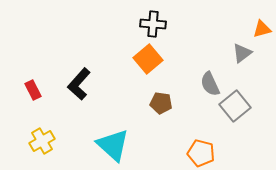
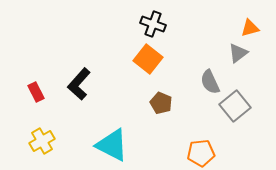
black cross: rotated 15 degrees clockwise
orange triangle: moved 12 px left, 1 px up
gray triangle: moved 4 px left
orange square: rotated 12 degrees counterclockwise
gray semicircle: moved 2 px up
red rectangle: moved 3 px right, 2 px down
brown pentagon: rotated 15 degrees clockwise
cyan triangle: moved 1 px left; rotated 15 degrees counterclockwise
orange pentagon: rotated 20 degrees counterclockwise
